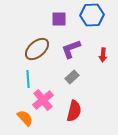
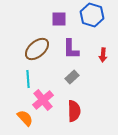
blue hexagon: rotated 20 degrees clockwise
purple L-shape: rotated 70 degrees counterclockwise
red semicircle: rotated 15 degrees counterclockwise
